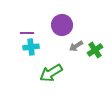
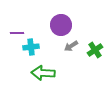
purple circle: moved 1 px left
purple line: moved 10 px left
gray arrow: moved 5 px left
green arrow: moved 8 px left; rotated 35 degrees clockwise
